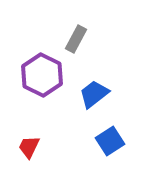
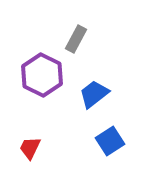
red trapezoid: moved 1 px right, 1 px down
